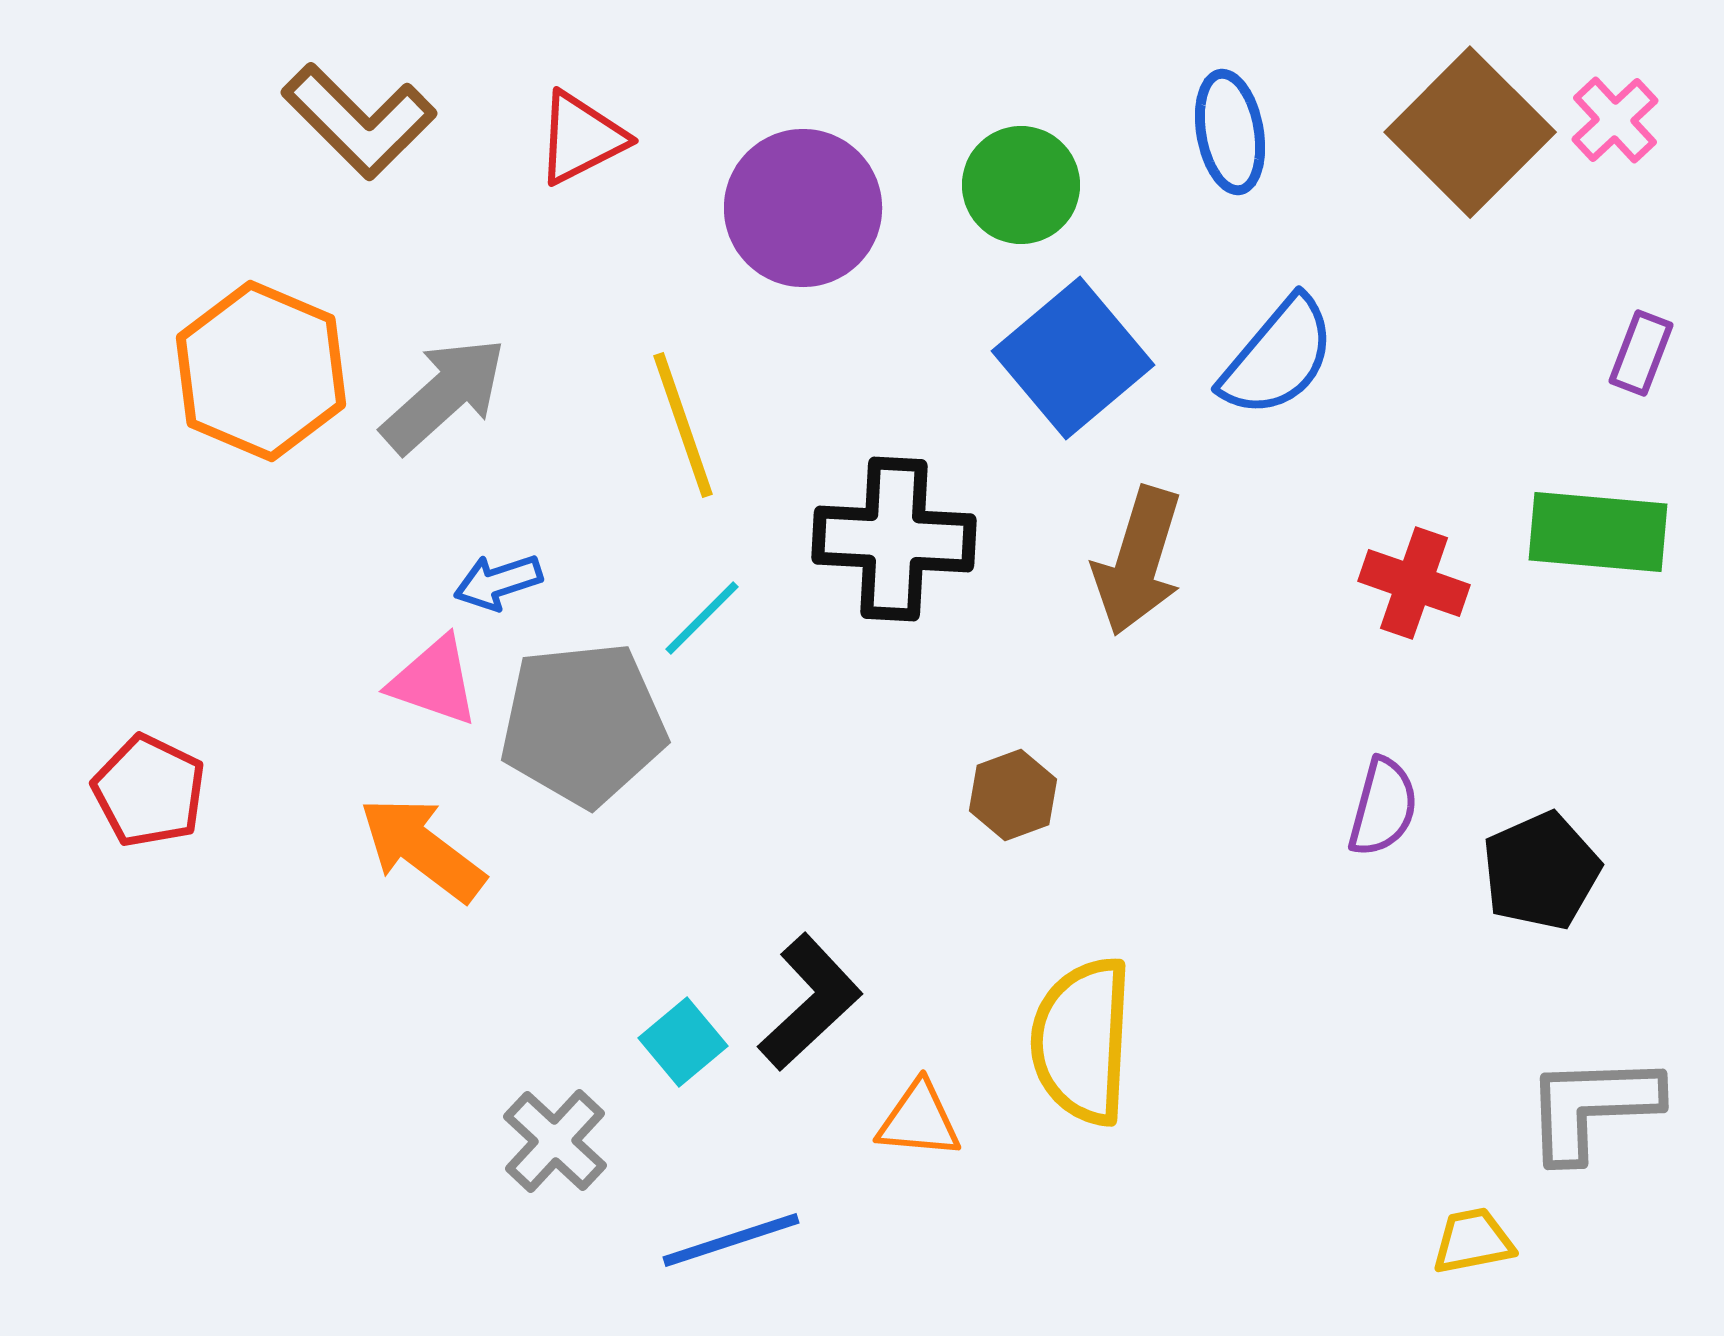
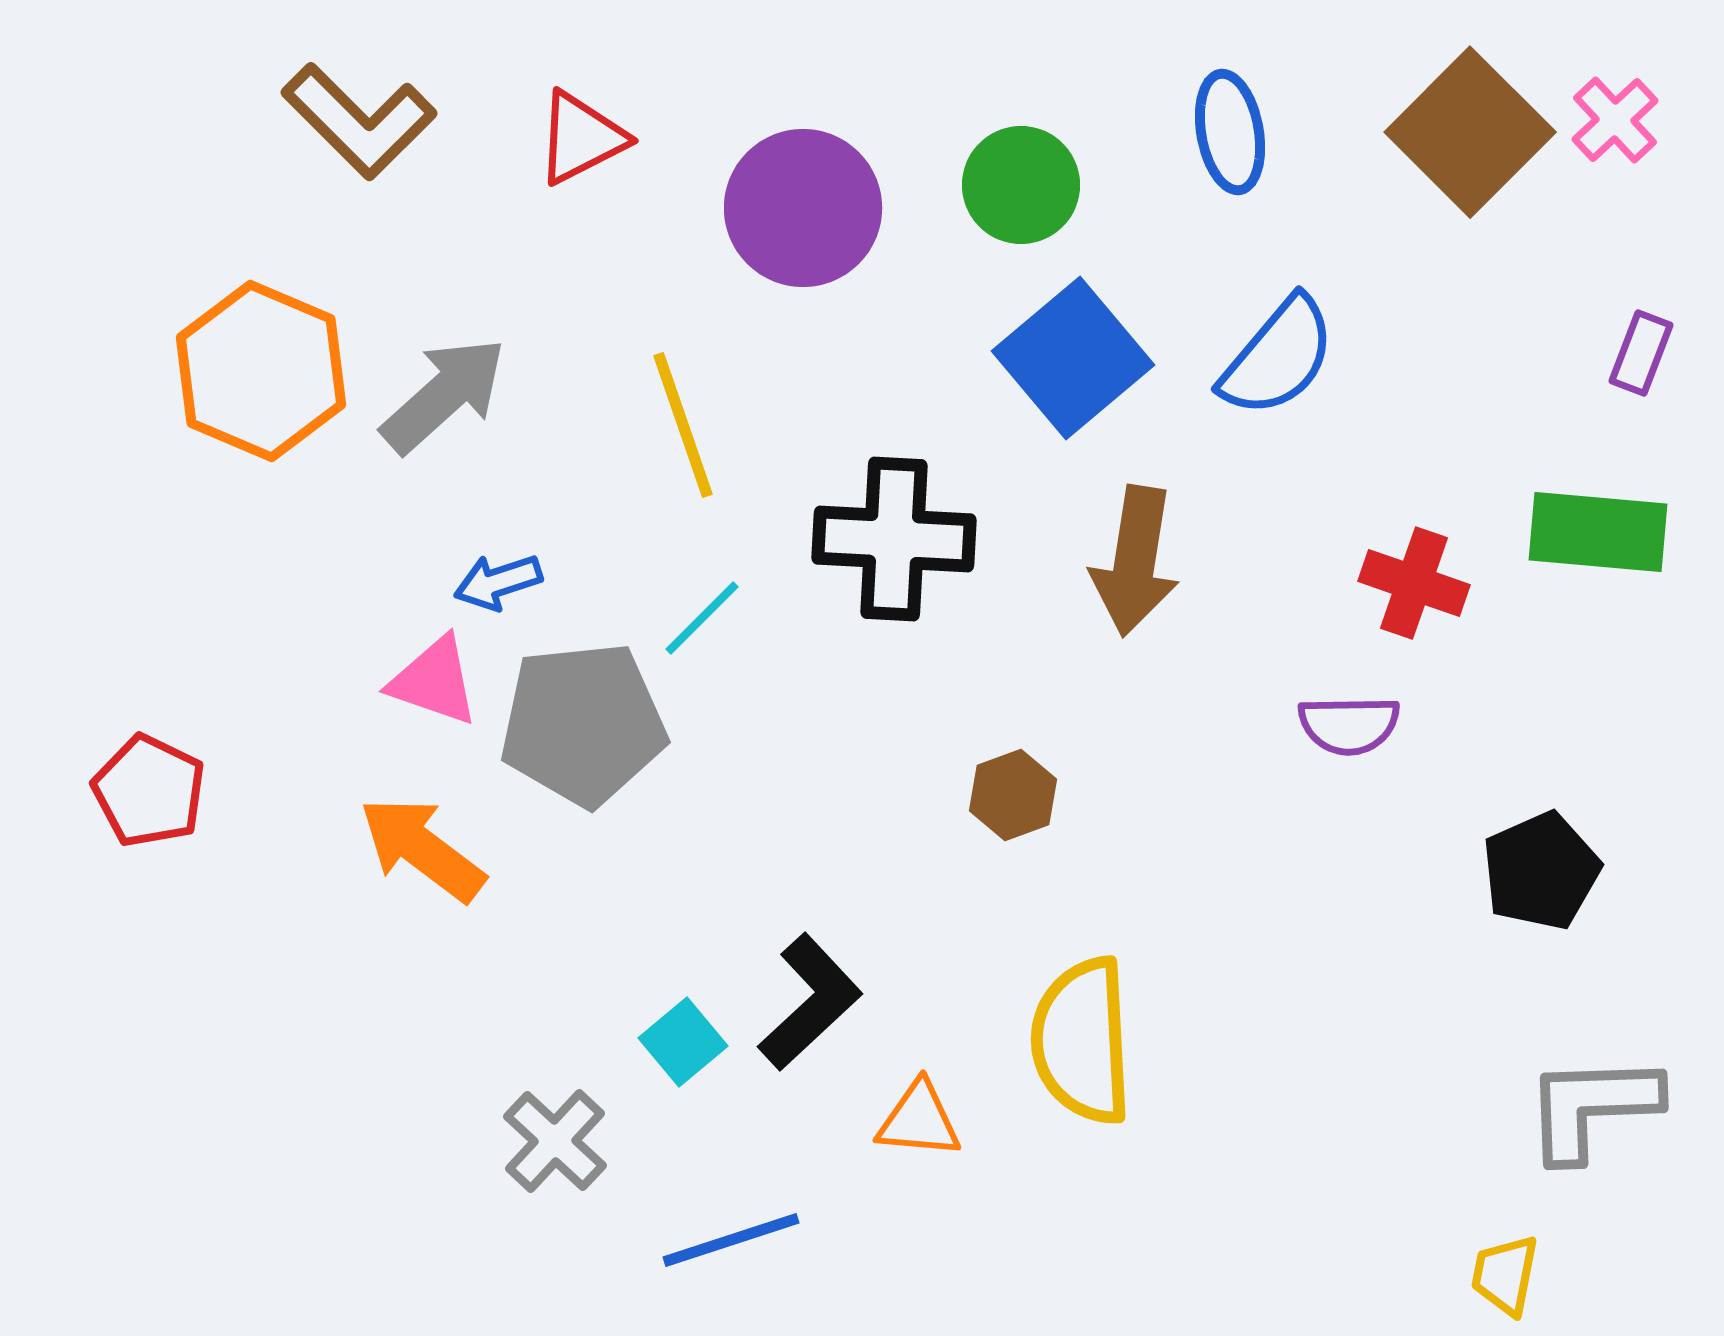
brown arrow: moved 3 px left; rotated 8 degrees counterclockwise
purple semicircle: moved 34 px left, 82 px up; rotated 74 degrees clockwise
yellow semicircle: rotated 6 degrees counterclockwise
yellow trapezoid: moved 32 px right, 34 px down; rotated 68 degrees counterclockwise
